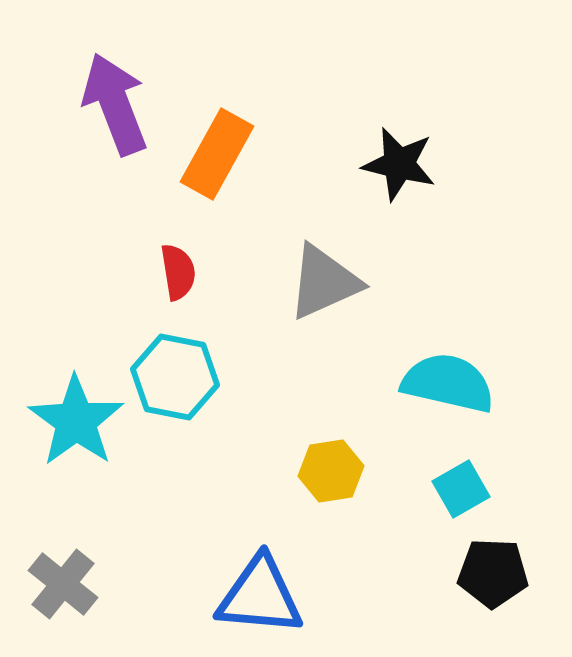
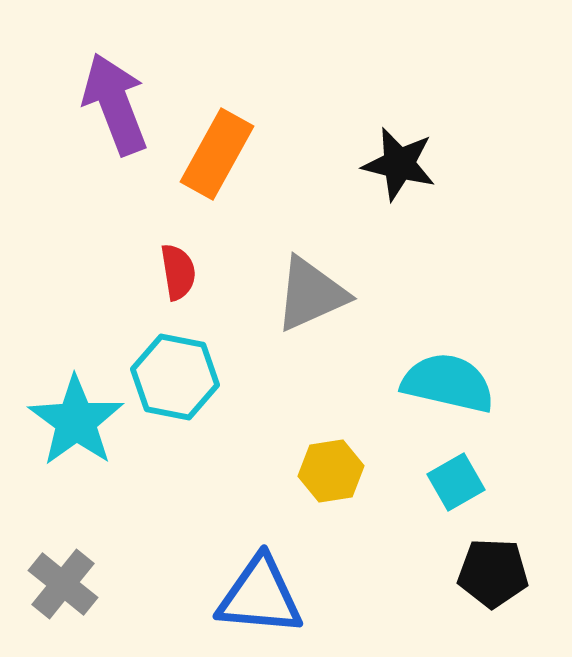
gray triangle: moved 13 px left, 12 px down
cyan square: moved 5 px left, 7 px up
